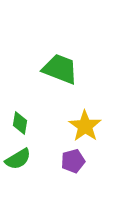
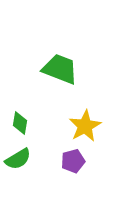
yellow star: rotated 8 degrees clockwise
